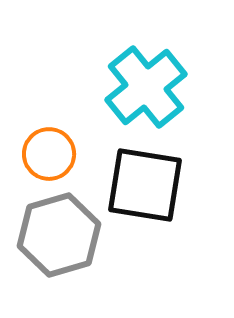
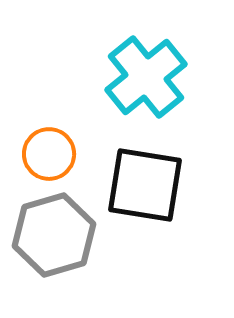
cyan cross: moved 10 px up
gray hexagon: moved 5 px left
